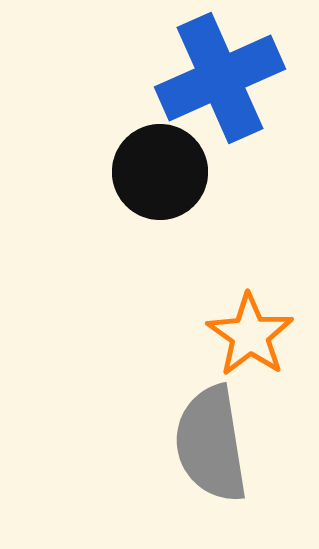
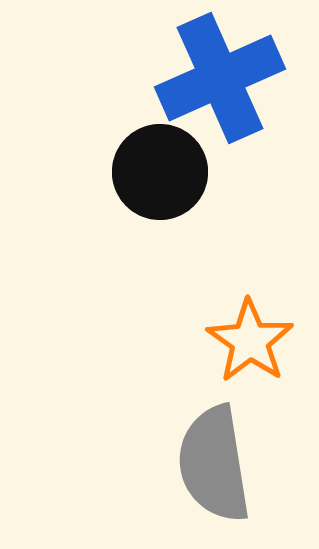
orange star: moved 6 px down
gray semicircle: moved 3 px right, 20 px down
